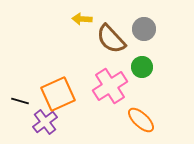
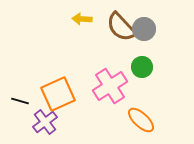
brown semicircle: moved 10 px right, 12 px up
